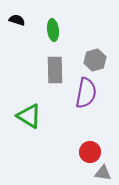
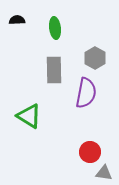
black semicircle: rotated 21 degrees counterclockwise
green ellipse: moved 2 px right, 2 px up
gray hexagon: moved 2 px up; rotated 15 degrees counterclockwise
gray rectangle: moved 1 px left
gray triangle: moved 1 px right
